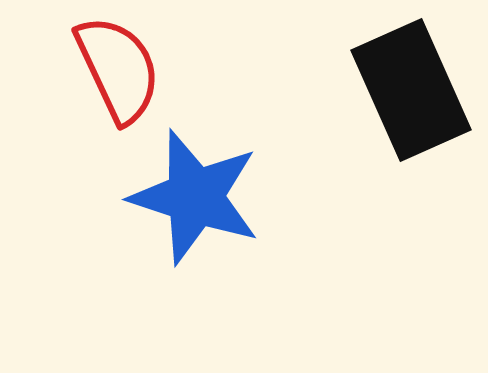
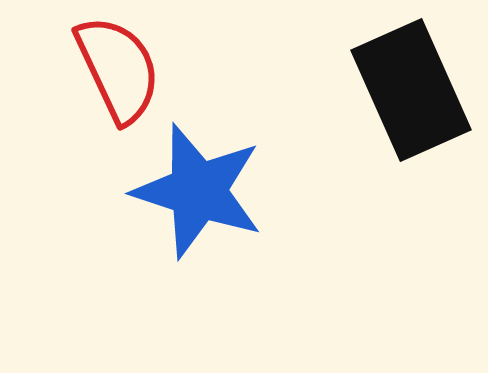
blue star: moved 3 px right, 6 px up
